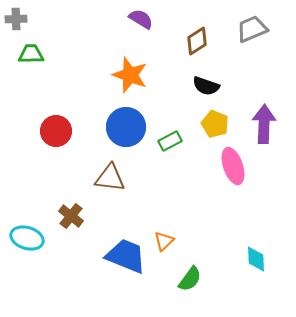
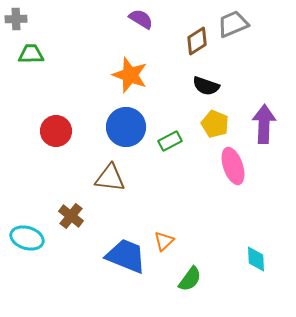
gray trapezoid: moved 19 px left, 5 px up
